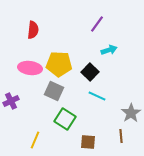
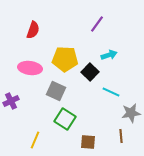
red semicircle: rotated 12 degrees clockwise
cyan arrow: moved 5 px down
yellow pentagon: moved 6 px right, 5 px up
gray square: moved 2 px right
cyan line: moved 14 px right, 4 px up
gray star: rotated 24 degrees clockwise
